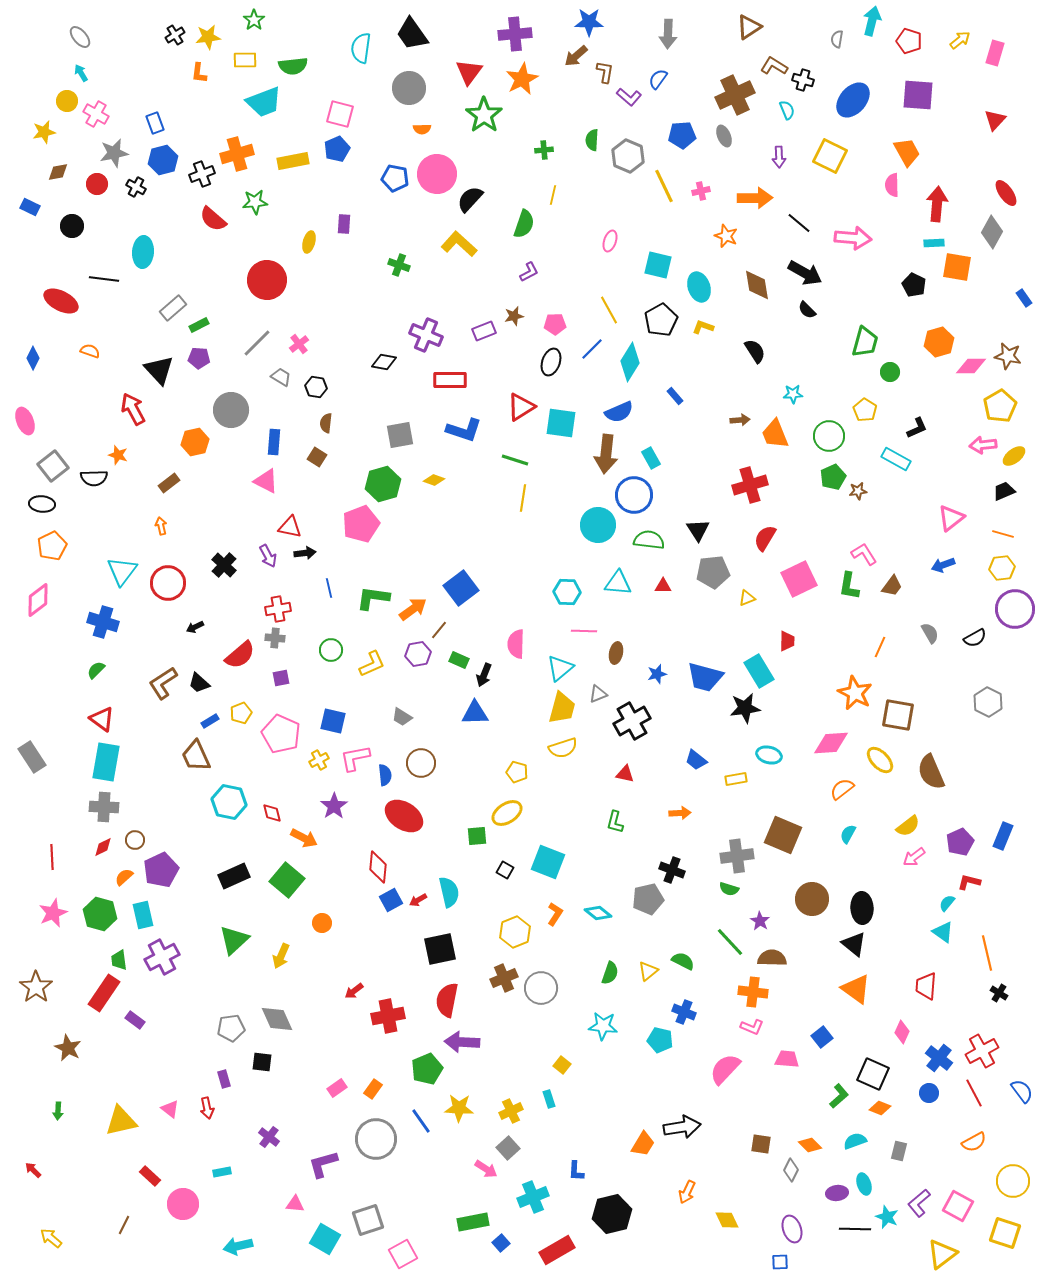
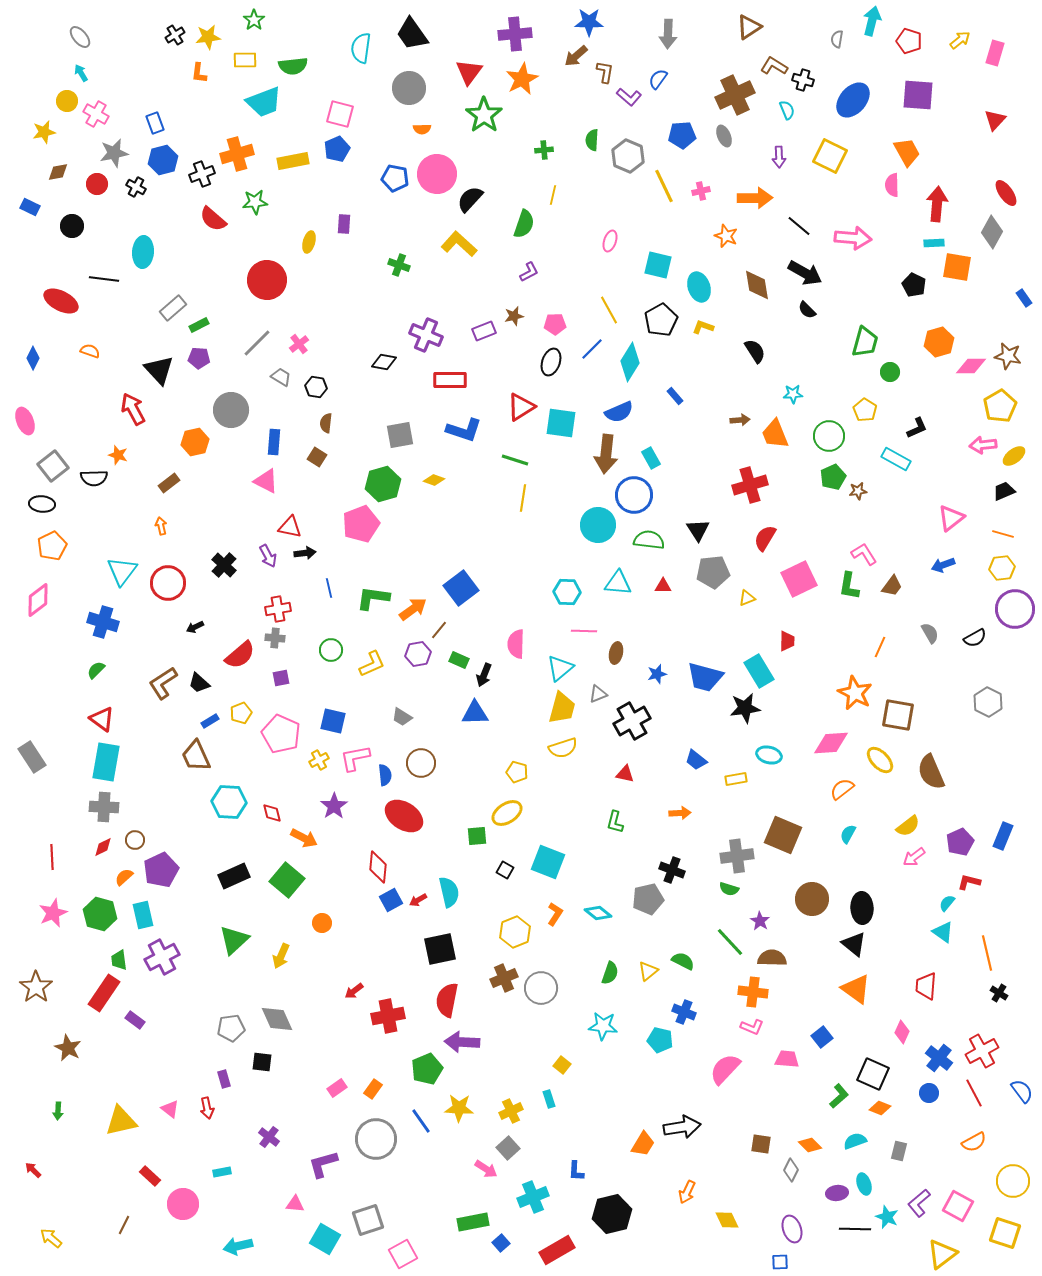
black line at (799, 223): moved 3 px down
cyan hexagon at (229, 802): rotated 8 degrees counterclockwise
